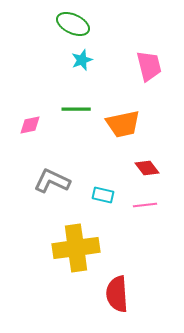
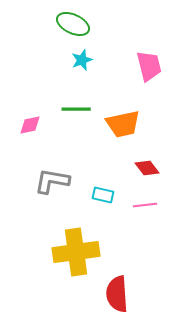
gray L-shape: rotated 15 degrees counterclockwise
yellow cross: moved 4 px down
